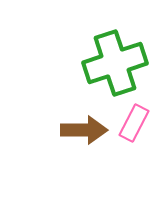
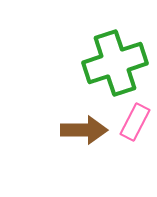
pink rectangle: moved 1 px right, 1 px up
